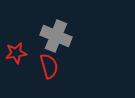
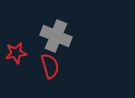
red semicircle: moved 1 px right
